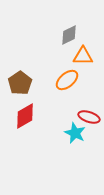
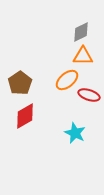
gray diamond: moved 12 px right, 3 px up
red ellipse: moved 22 px up
